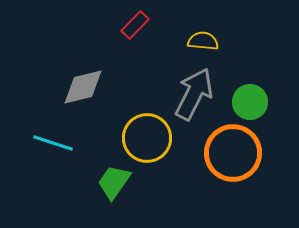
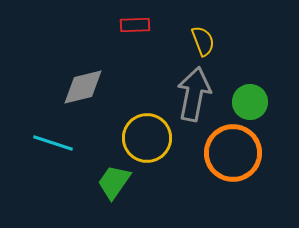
red rectangle: rotated 44 degrees clockwise
yellow semicircle: rotated 64 degrees clockwise
gray arrow: rotated 16 degrees counterclockwise
